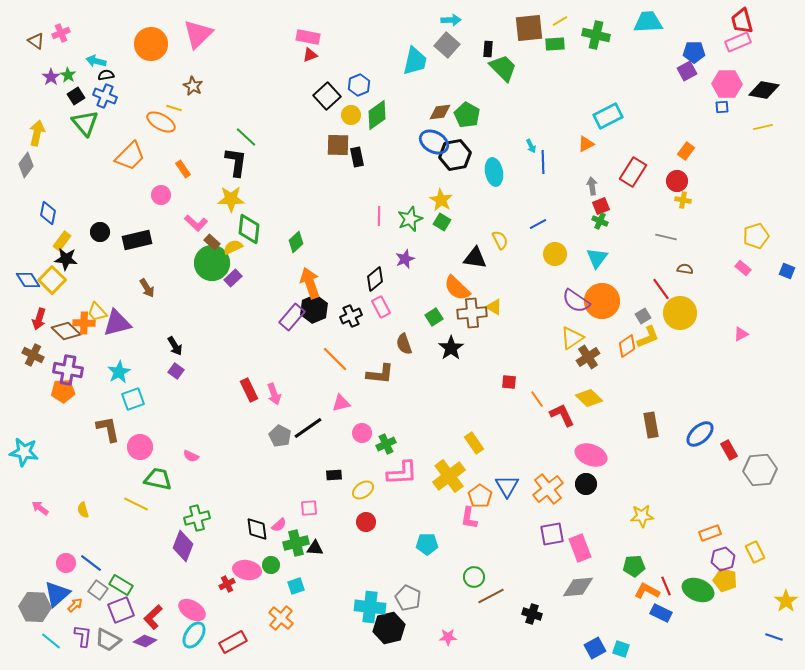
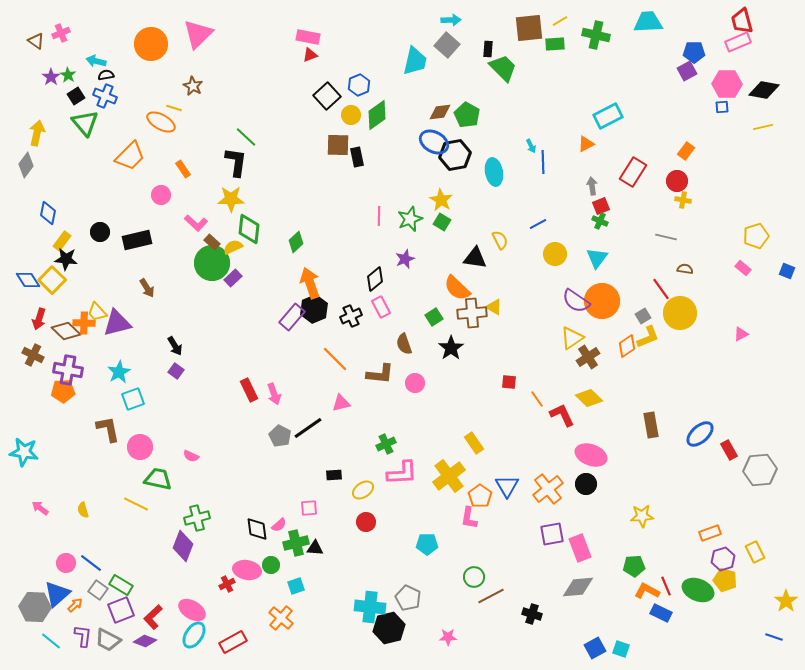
pink circle at (362, 433): moved 53 px right, 50 px up
